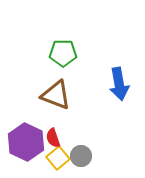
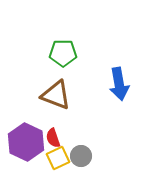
yellow square: rotated 15 degrees clockwise
